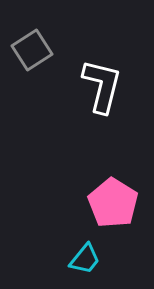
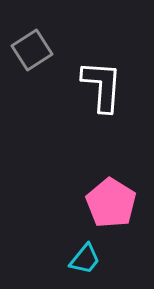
white L-shape: rotated 10 degrees counterclockwise
pink pentagon: moved 2 px left
